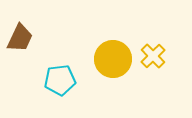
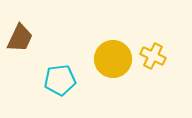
yellow cross: rotated 20 degrees counterclockwise
